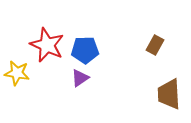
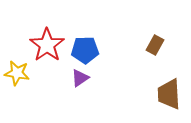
red star: rotated 12 degrees clockwise
